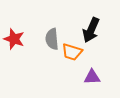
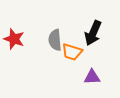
black arrow: moved 2 px right, 3 px down
gray semicircle: moved 3 px right, 1 px down
